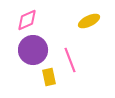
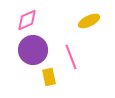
pink line: moved 1 px right, 3 px up
